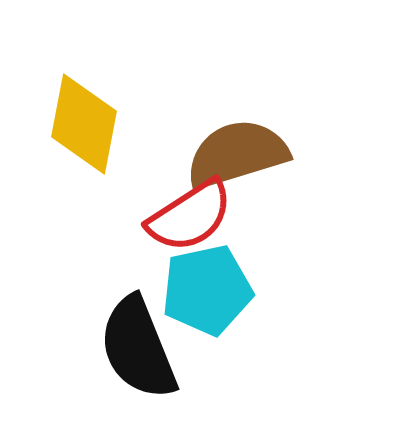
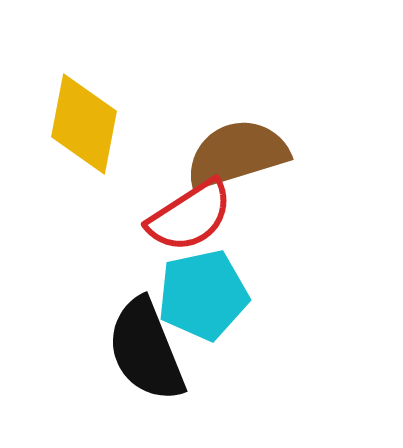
cyan pentagon: moved 4 px left, 5 px down
black semicircle: moved 8 px right, 2 px down
